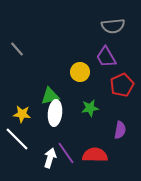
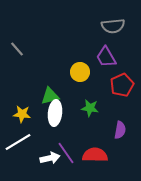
green star: rotated 18 degrees clockwise
white line: moved 1 px right, 3 px down; rotated 76 degrees counterclockwise
white arrow: rotated 60 degrees clockwise
